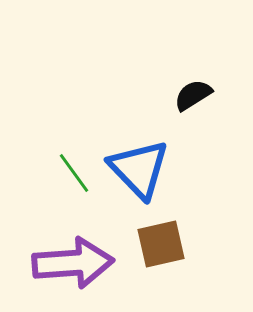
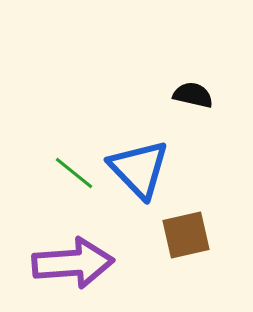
black semicircle: rotated 45 degrees clockwise
green line: rotated 15 degrees counterclockwise
brown square: moved 25 px right, 9 px up
